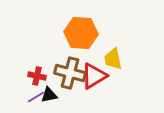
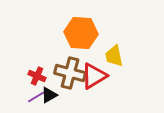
yellow trapezoid: moved 1 px right, 3 px up
red cross: rotated 12 degrees clockwise
black triangle: rotated 18 degrees counterclockwise
